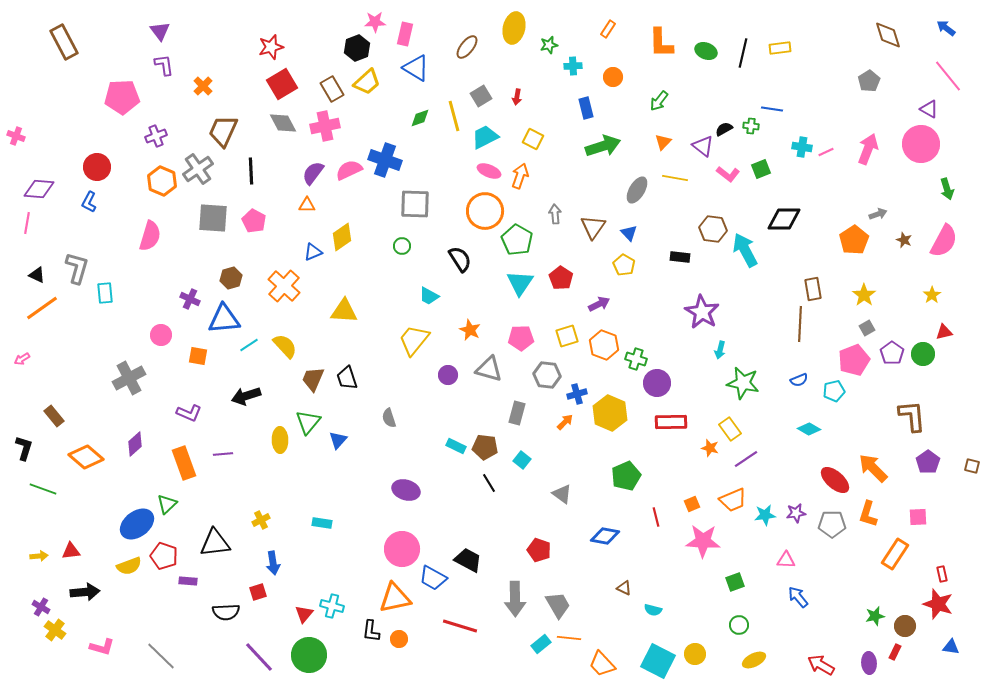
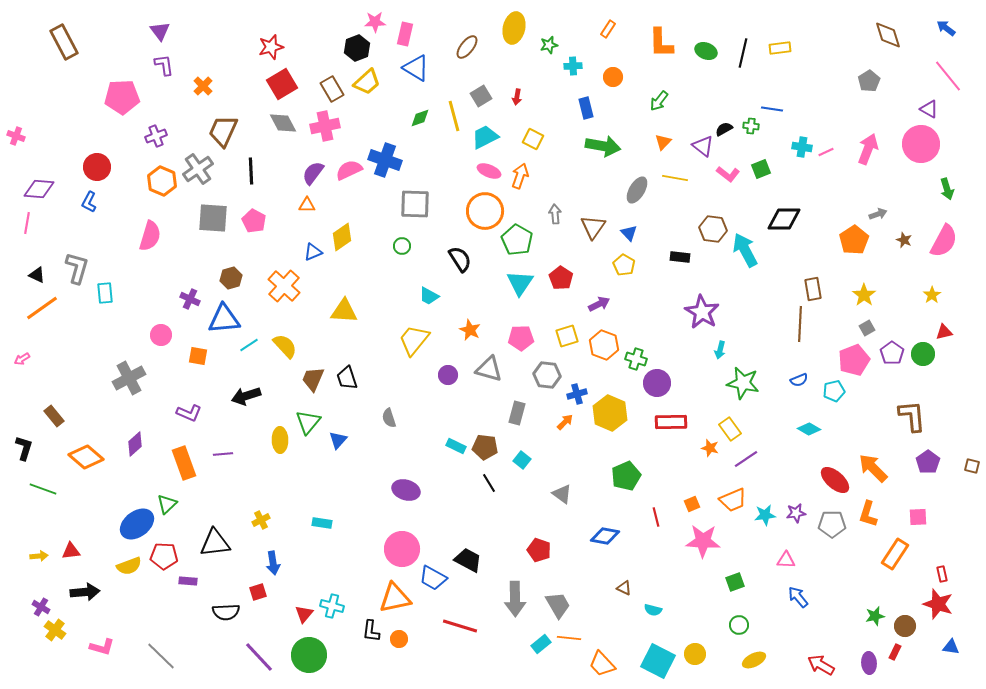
green arrow at (603, 146): rotated 28 degrees clockwise
red pentagon at (164, 556): rotated 16 degrees counterclockwise
